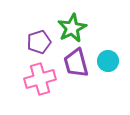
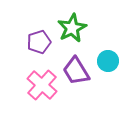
purple trapezoid: moved 8 px down; rotated 16 degrees counterclockwise
pink cross: moved 2 px right, 6 px down; rotated 32 degrees counterclockwise
